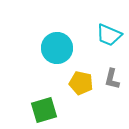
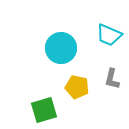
cyan circle: moved 4 px right
yellow pentagon: moved 4 px left, 4 px down
